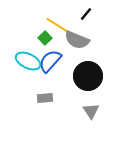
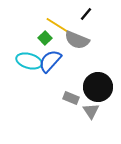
cyan ellipse: moved 1 px right; rotated 10 degrees counterclockwise
black circle: moved 10 px right, 11 px down
gray rectangle: moved 26 px right; rotated 28 degrees clockwise
